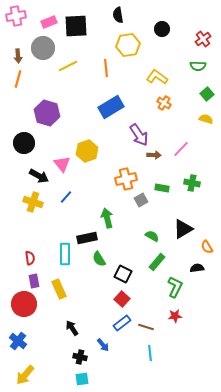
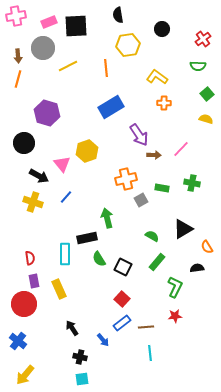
orange cross at (164, 103): rotated 32 degrees counterclockwise
black square at (123, 274): moved 7 px up
brown line at (146, 327): rotated 21 degrees counterclockwise
blue arrow at (103, 345): moved 5 px up
